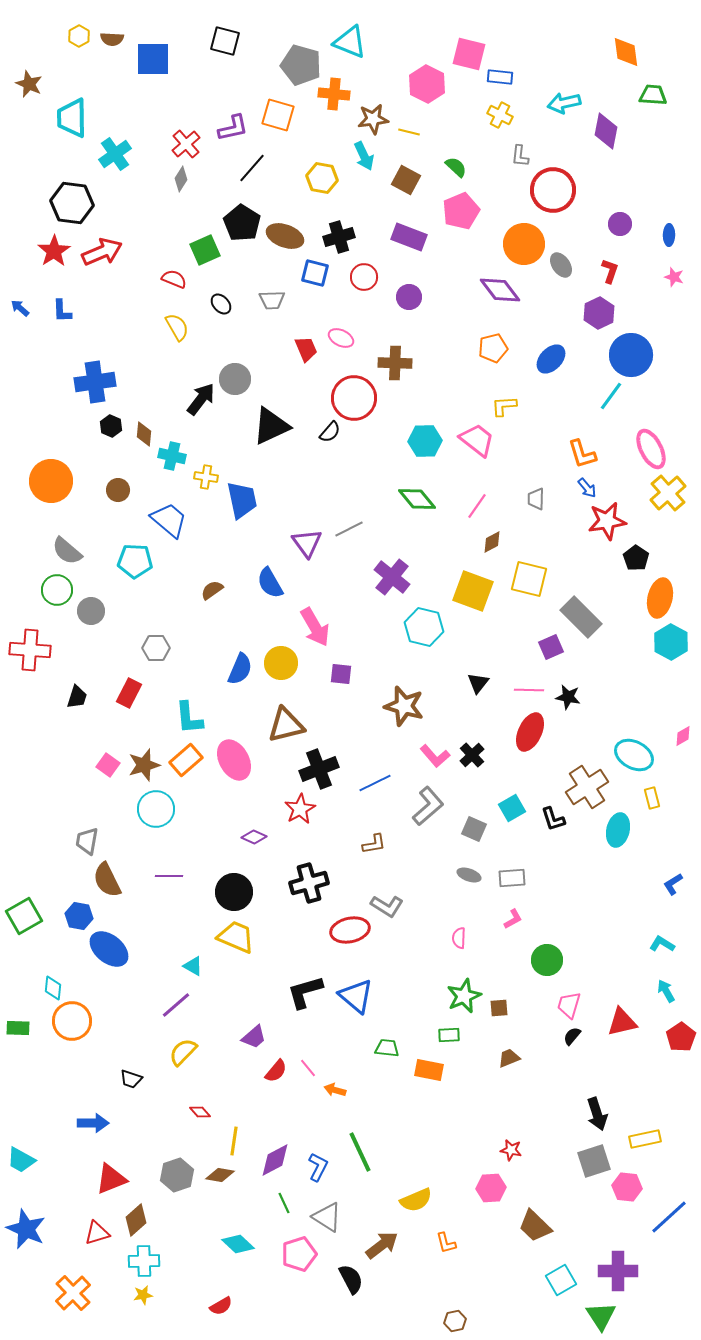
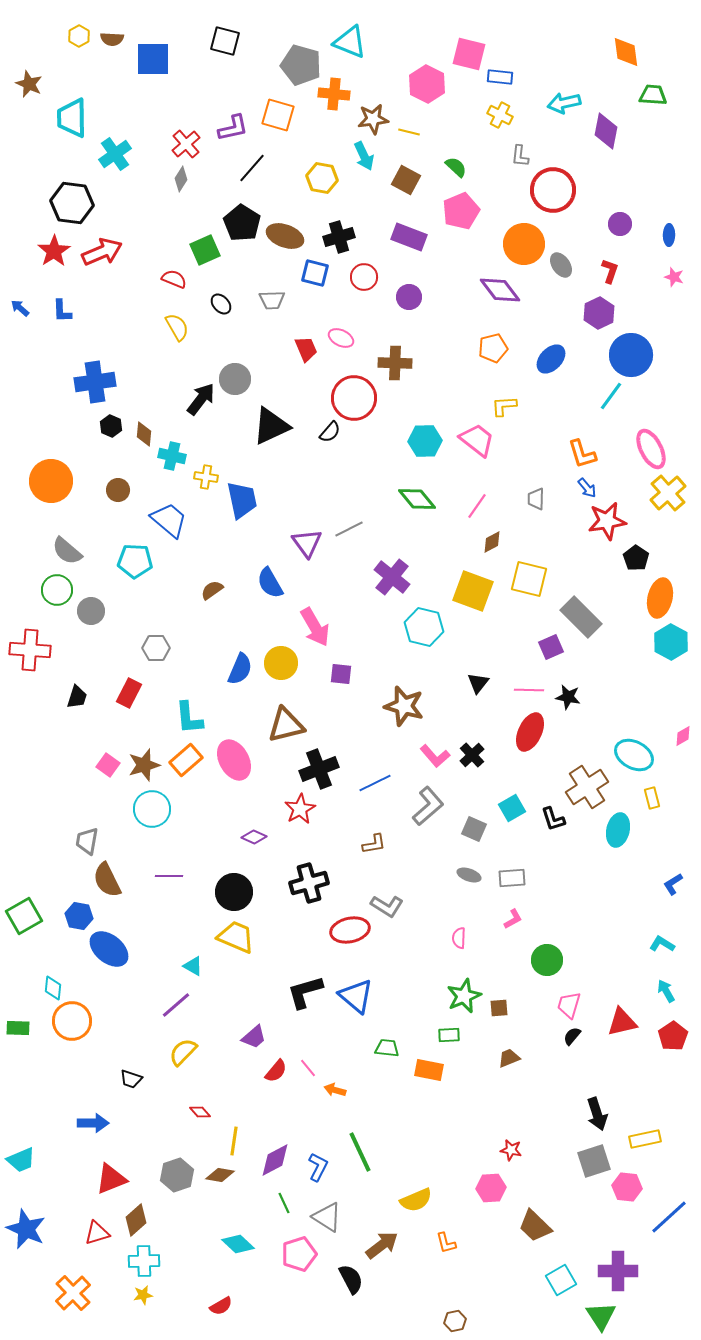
cyan circle at (156, 809): moved 4 px left
red pentagon at (681, 1037): moved 8 px left, 1 px up
cyan trapezoid at (21, 1160): rotated 52 degrees counterclockwise
